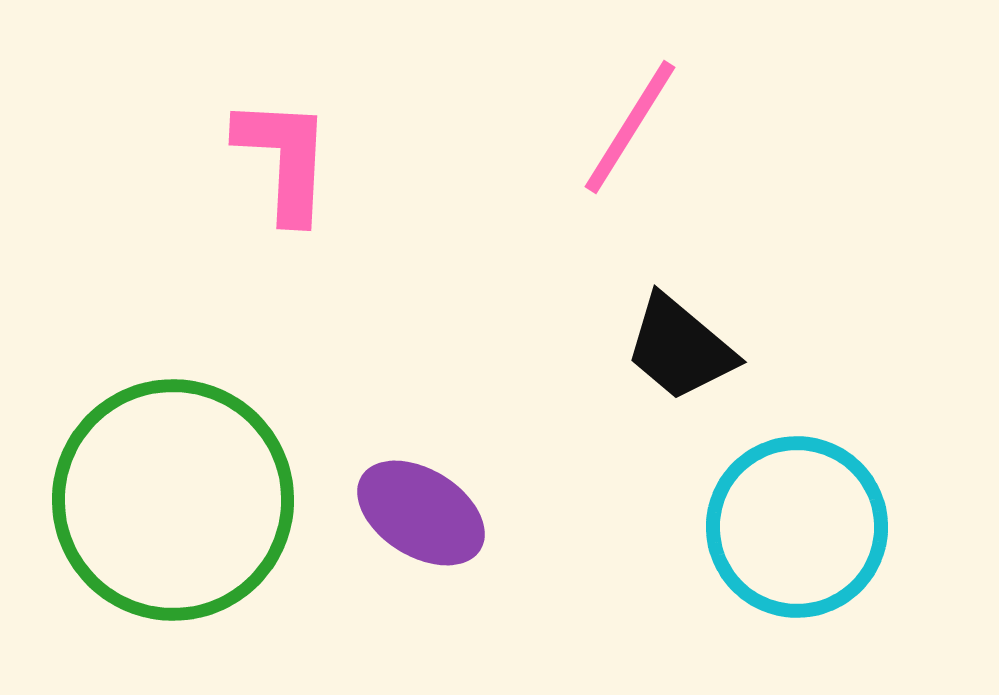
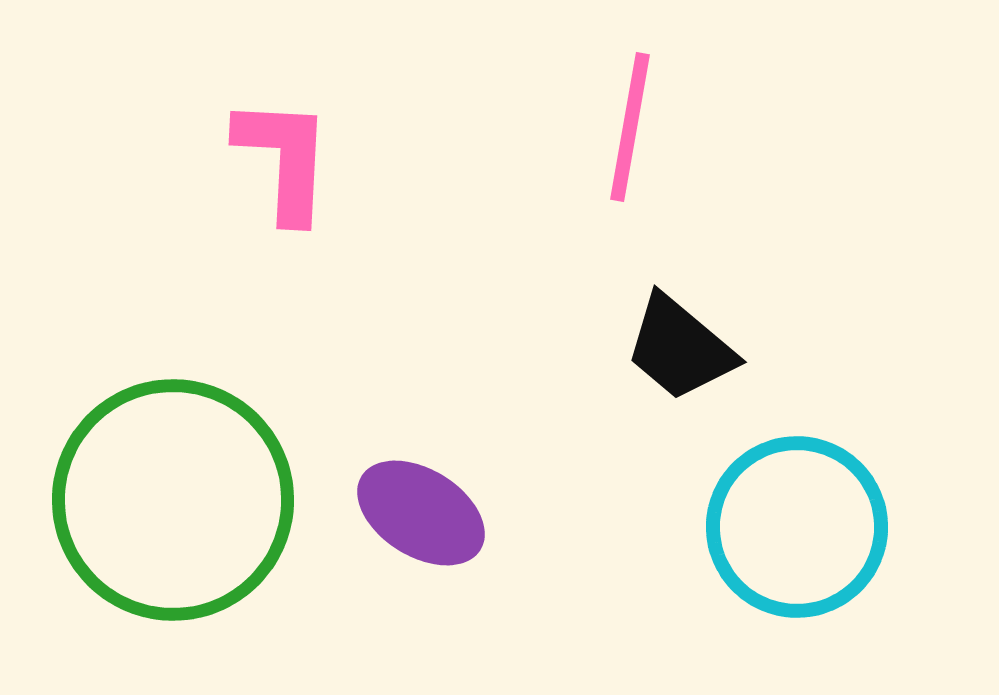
pink line: rotated 22 degrees counterclockwise
